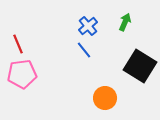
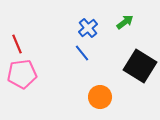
green arrow: rotated 30 degrees clockwise
blue cross: moved 2 px down
red line: moved 1 px left
blue line: moved 2 px left, 3 px down
orange circle: moved 5 px left, 1 px up
